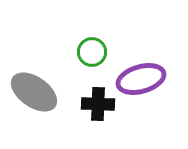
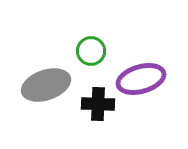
green circle: moved 1 px left, 1 px up
gray ellipse: moved 12 px right, 7 px up; rotated 54 degrees counterclockwise
